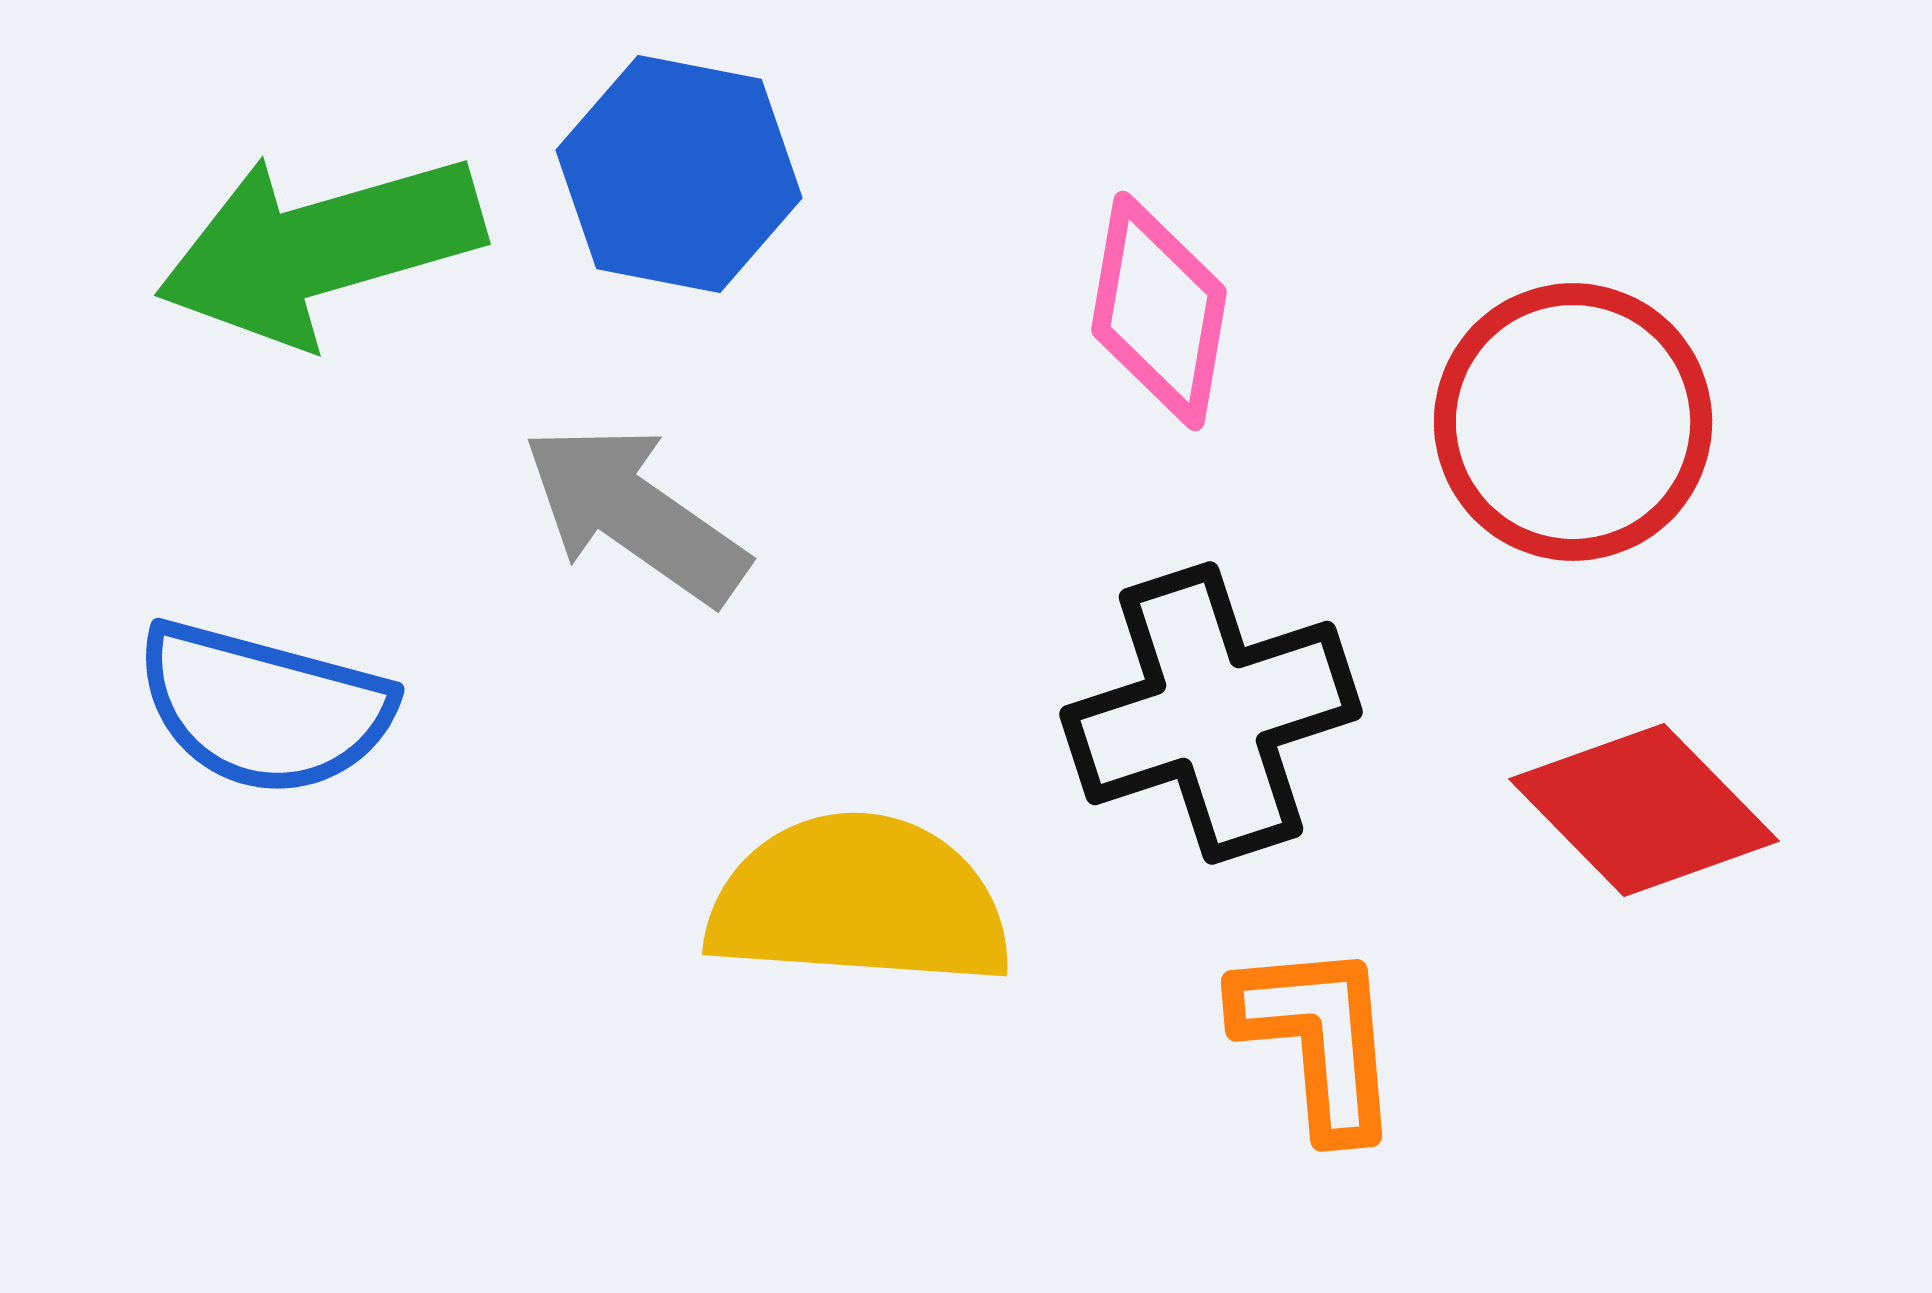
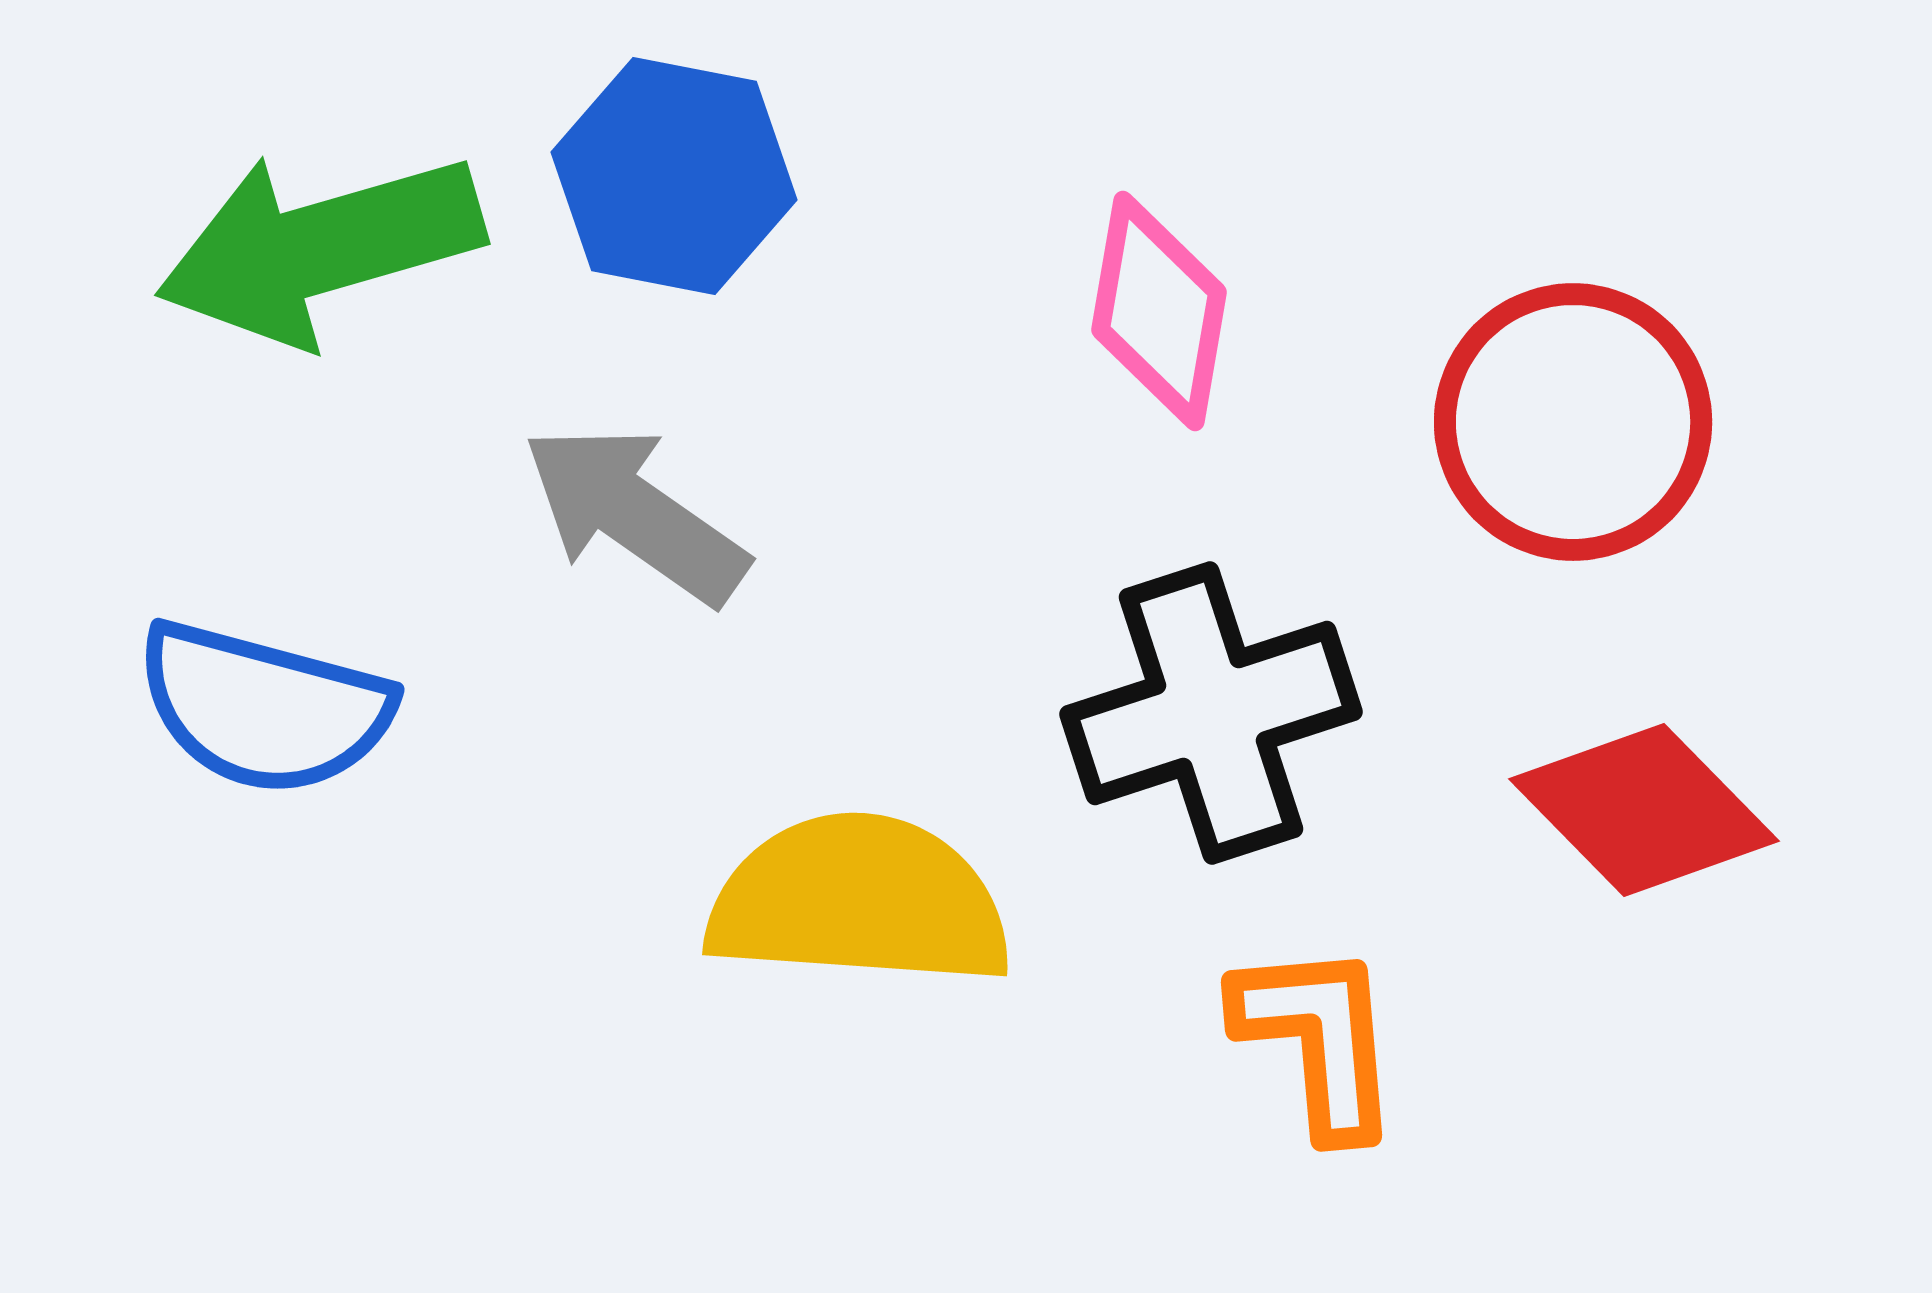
blue hexagon: moved 5 px left, 2 px down
